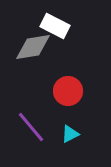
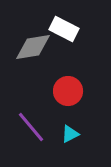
white rectangle: moved 9 px right, 3 px down
